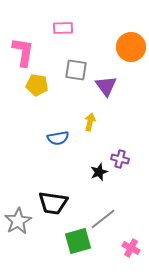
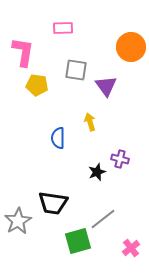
yellow arrow: rotated 30 degrees counterclockwise
blue semicircle: rotated 100 degrees clockwise
black star: moved 2 px left
pink cross: rotated 24 degrees clockwise
